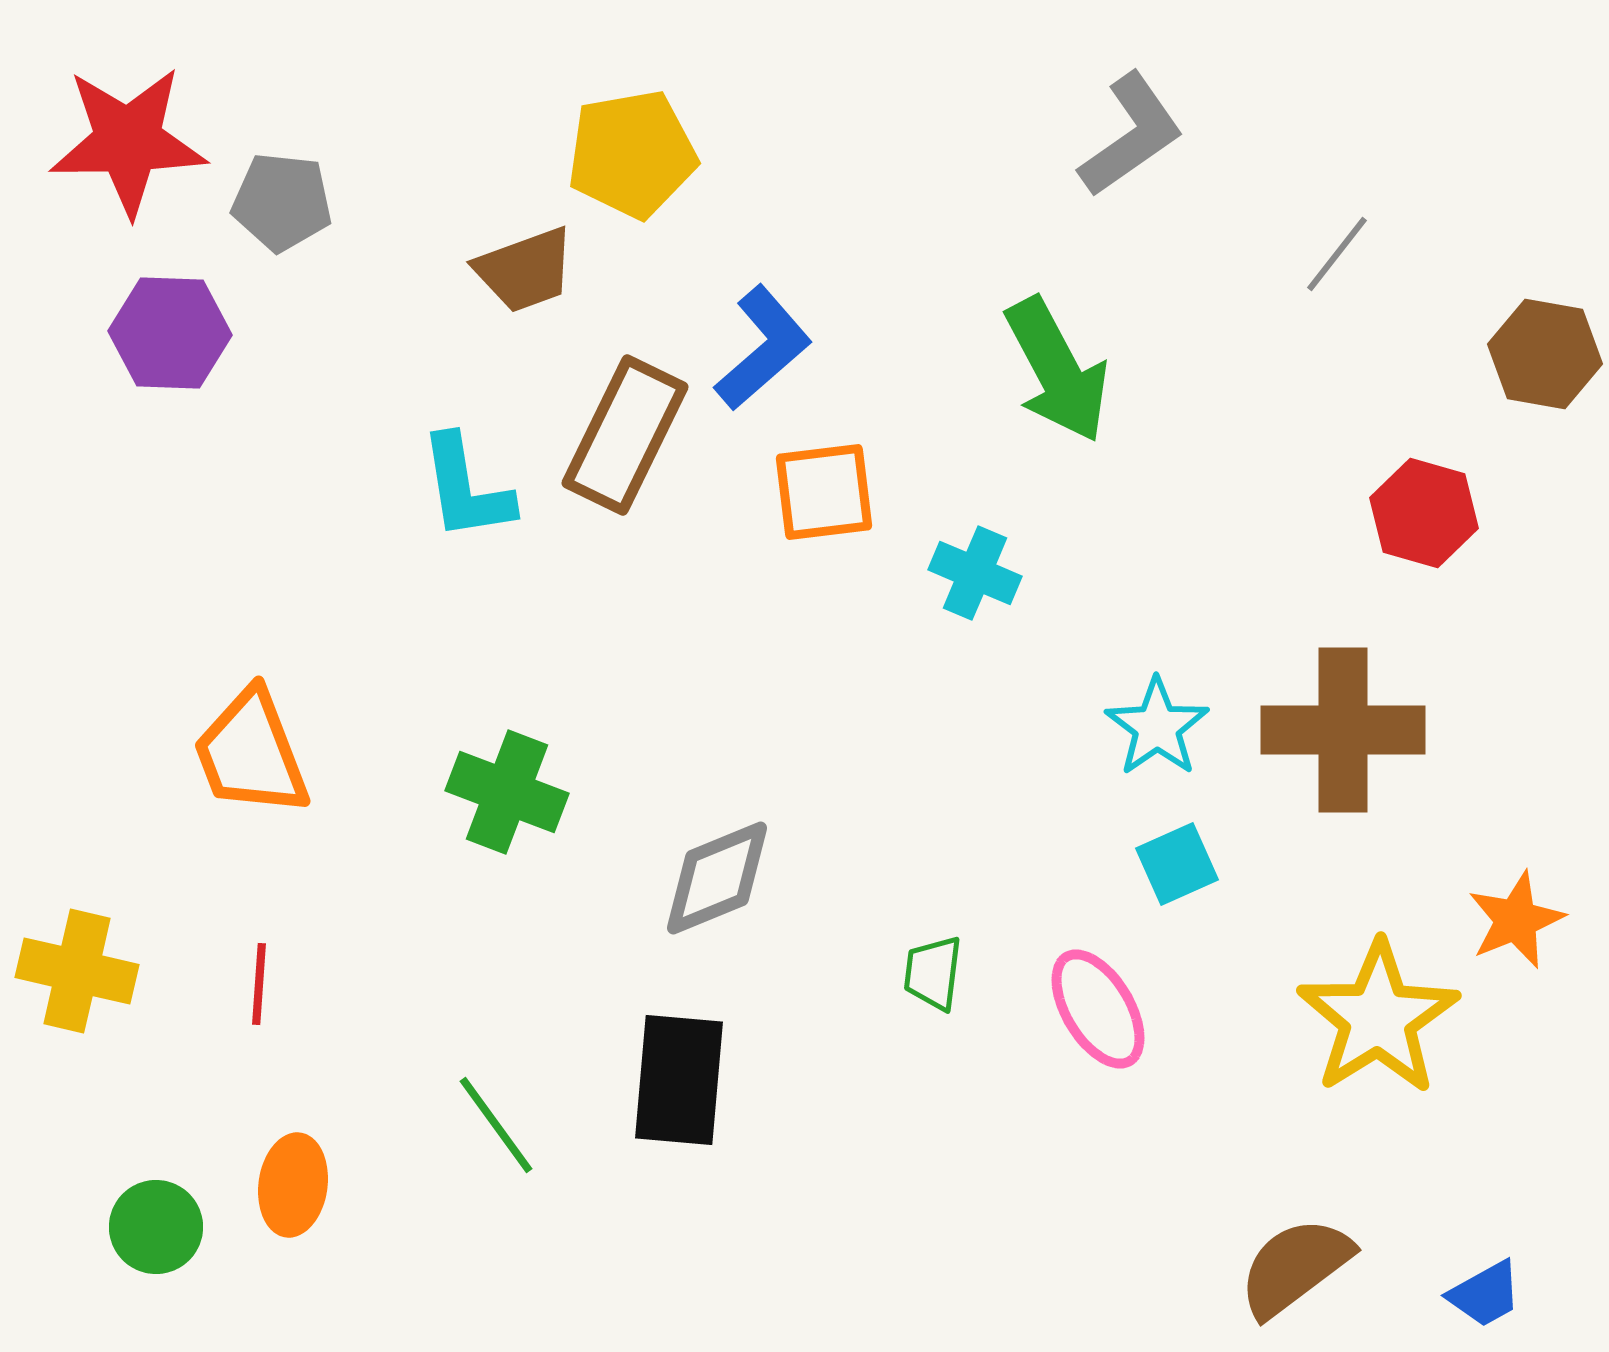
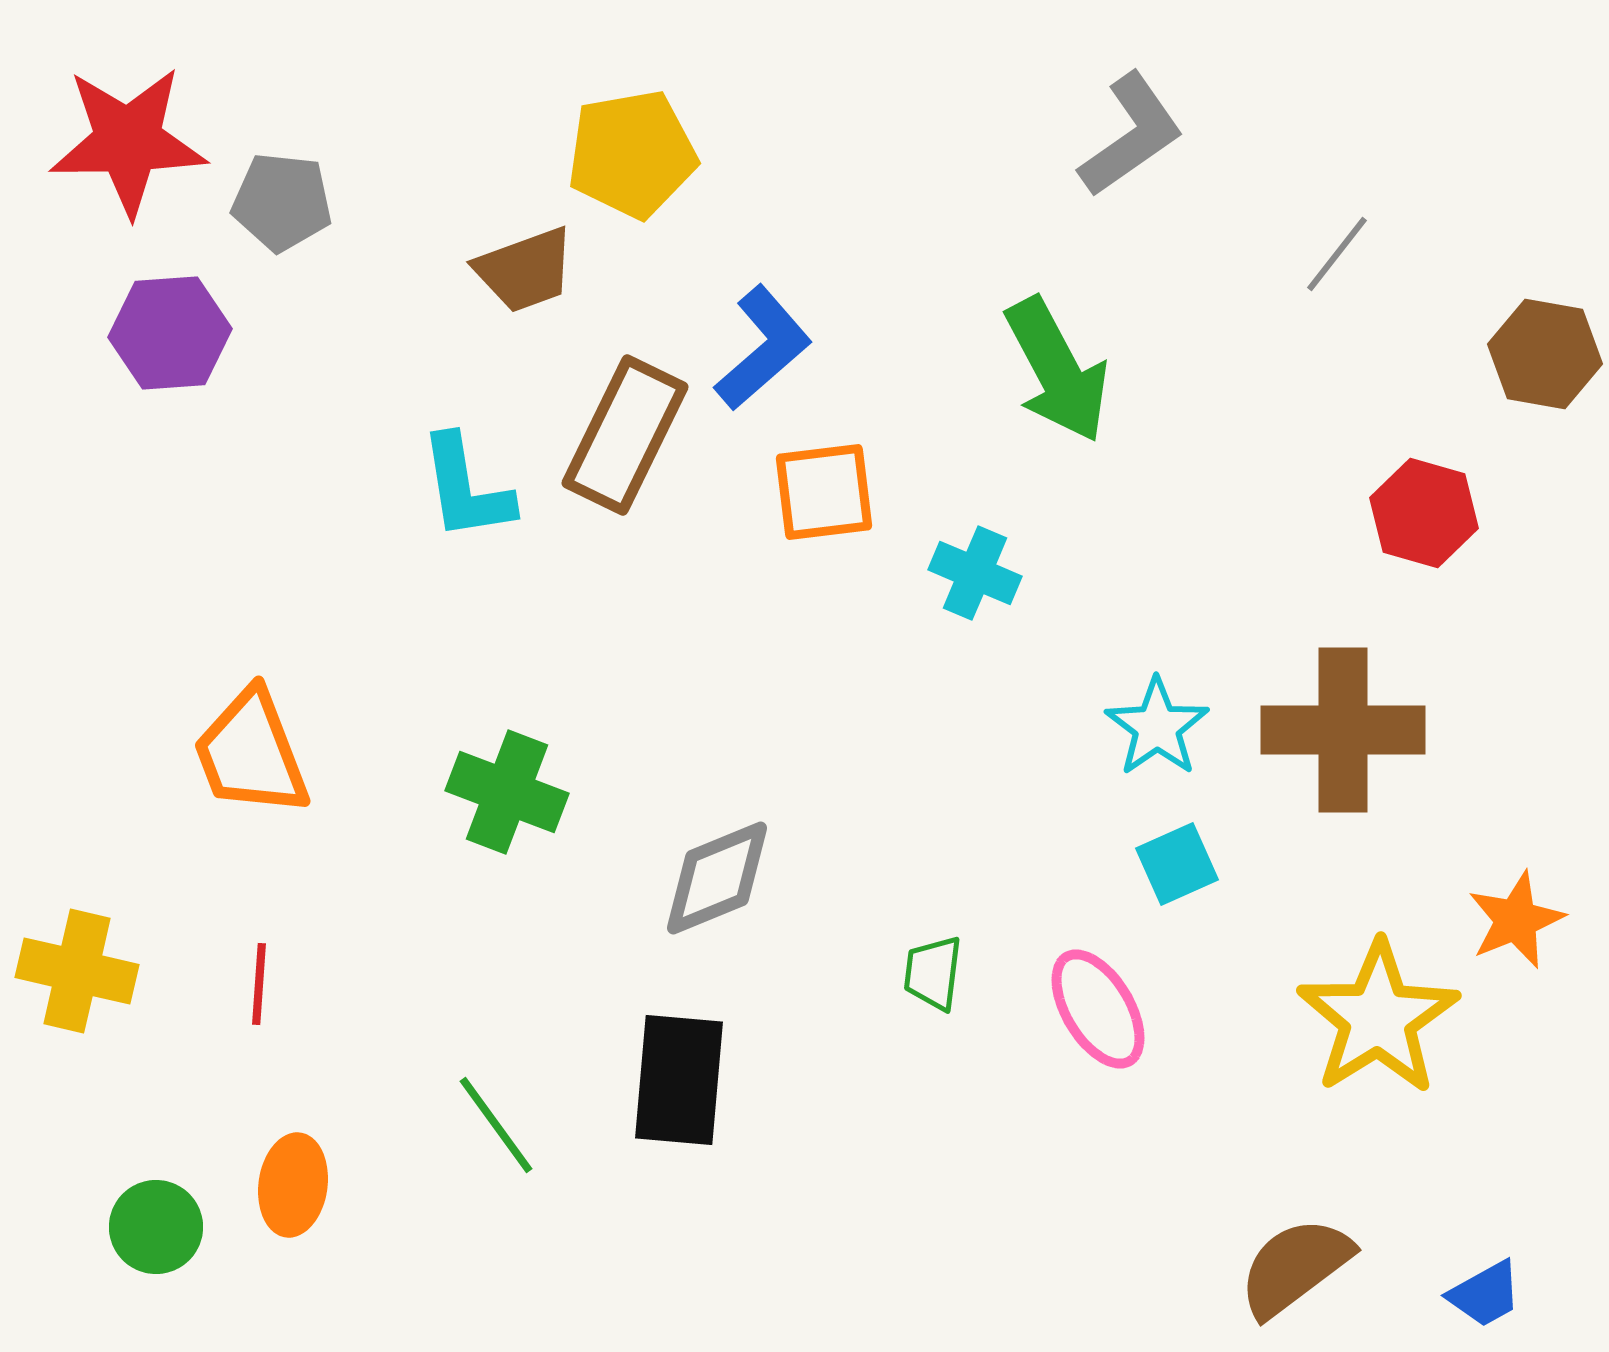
purple hexagon: rotated 6 degrees counterclockwise
